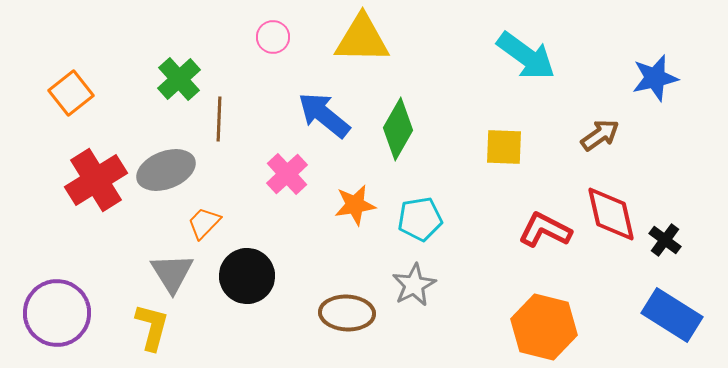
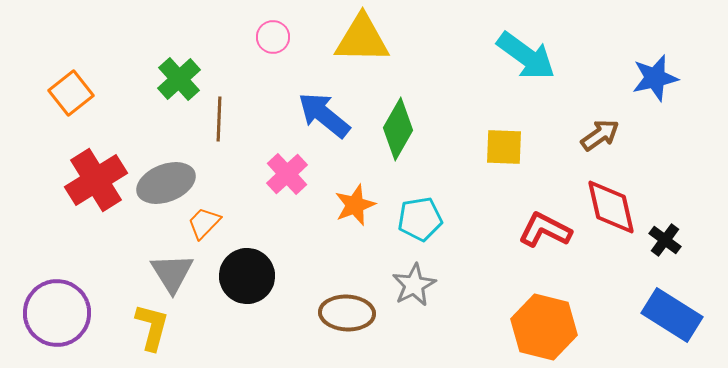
gray ellipse: moved 13 px down
orange star: rotated 12 degrees counterclockwise
red diamond: moved 7 px up
